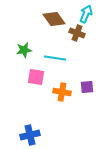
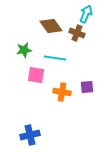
brown diamond: moved 3 px left, 7 px down
pink square: moved 2 px up
